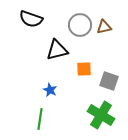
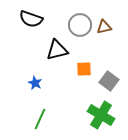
gray square: rotated 18 degrees clockwise
blue star: moved 15 px left, 7 px up
green line: rotated 15 degrees clockwise
